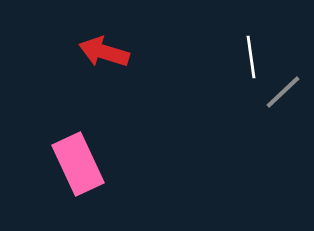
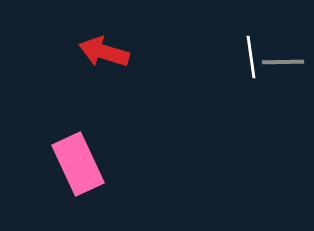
gray line: moved 30 px up; rotated 42 degrees clockwise
